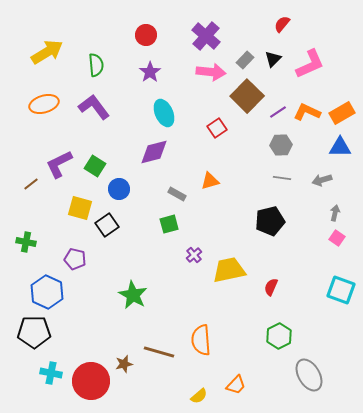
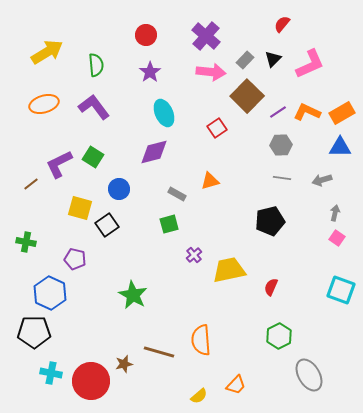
green square at (95, 166): moved 2 px left, 9 px up
blue hexagon at (47, 292): moved 3 px right, 1 px down
